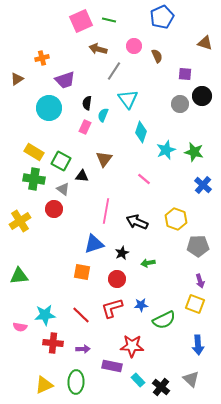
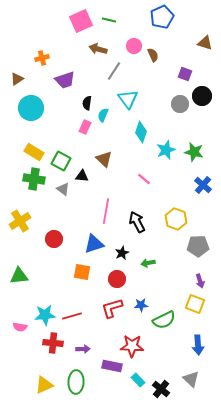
brown semicircle at (157, 56): moved 4 px left, 1 px up
purple square at (185, 74): rotated 16 degrees clockwise
cyan circle at (49, 108): moved 18 px left
brown triangle at (104, 159): rotated 24 degrees counterclockwise
red circle at (54, 209): moved 30 px down
black arrow at (137, 222): rotated 40 degrees clockwise
red line at (81, 315): moved 9 px left, 1 px down; rotated 60 degrees counterclockwise
black cross at (161, 387): moved 2 px down
